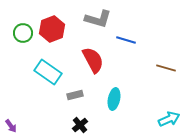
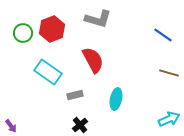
blue line: moved 37 px right, 5 px up; rotated 18 degrees clockwise
brown line: moved 3 px right, 5 px down
cyan ellipse: moved 2 px right
